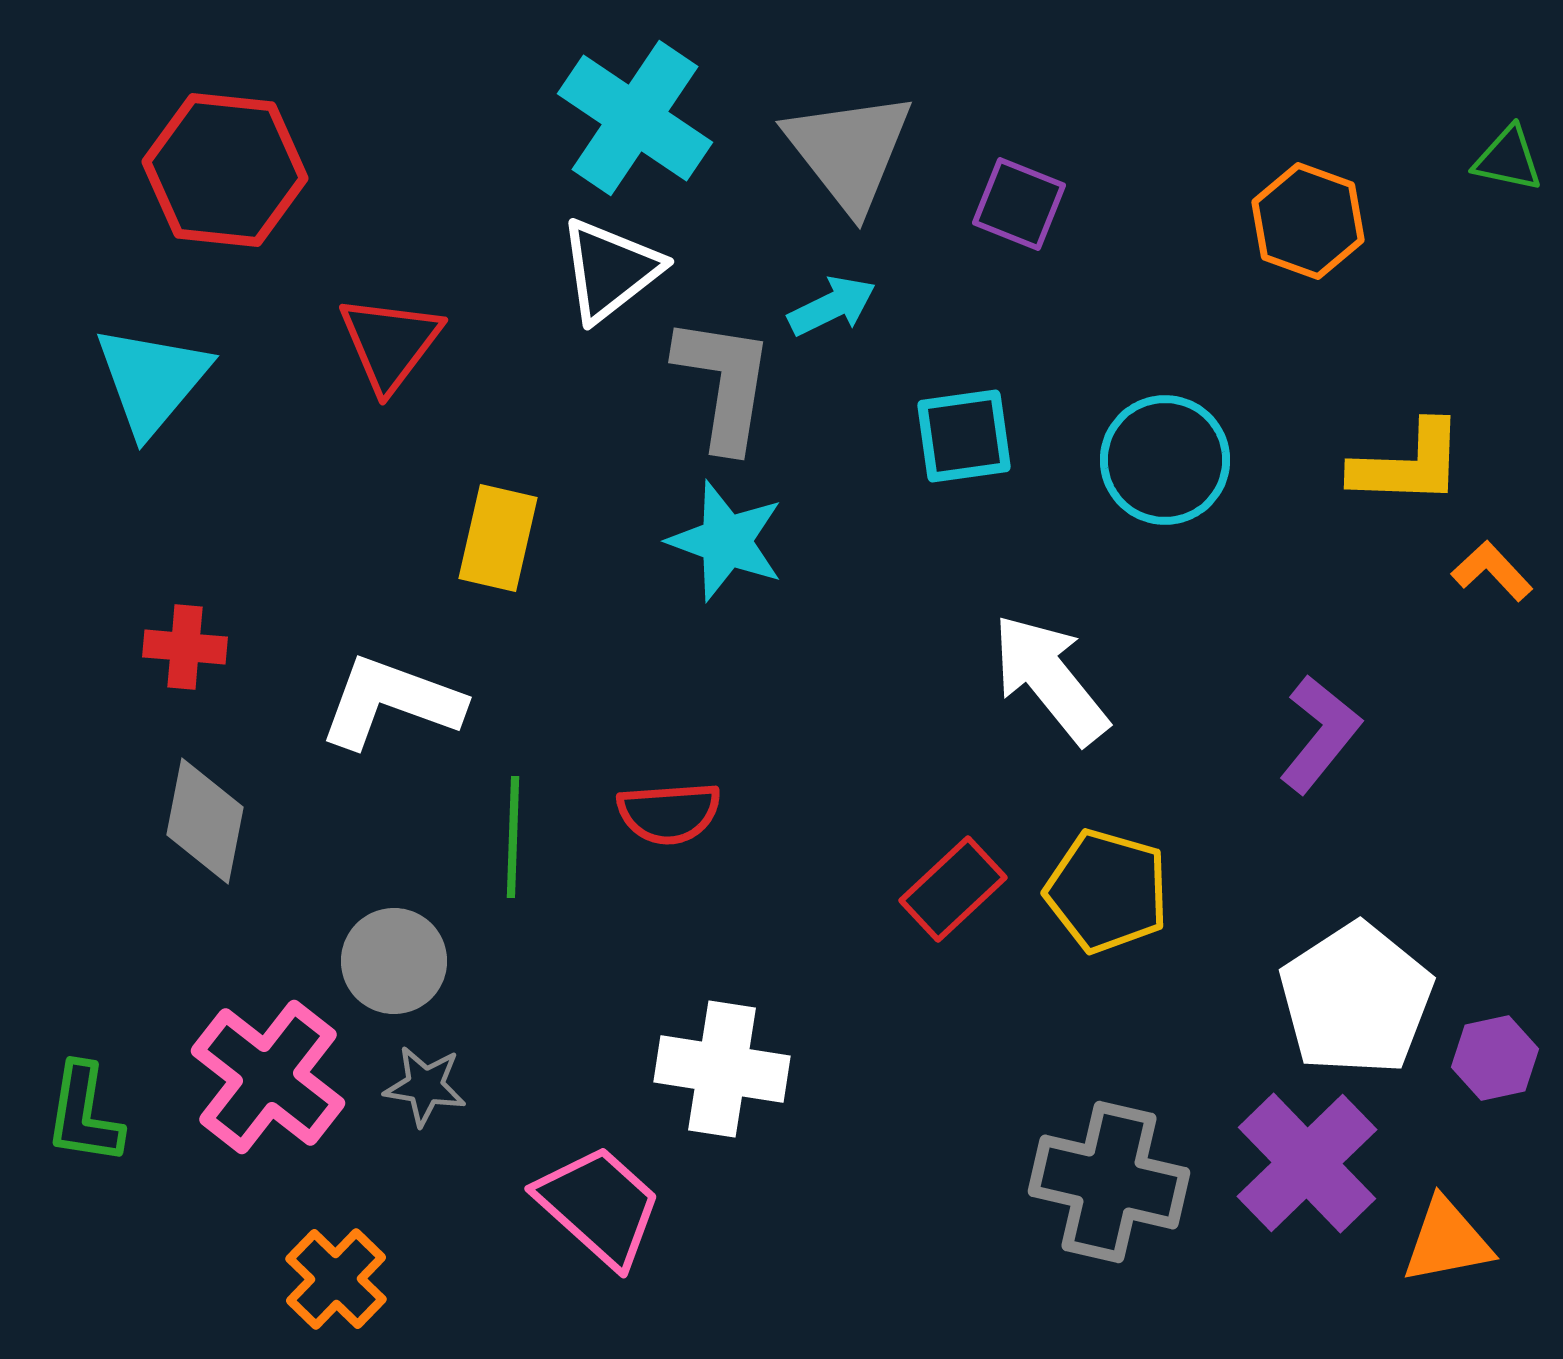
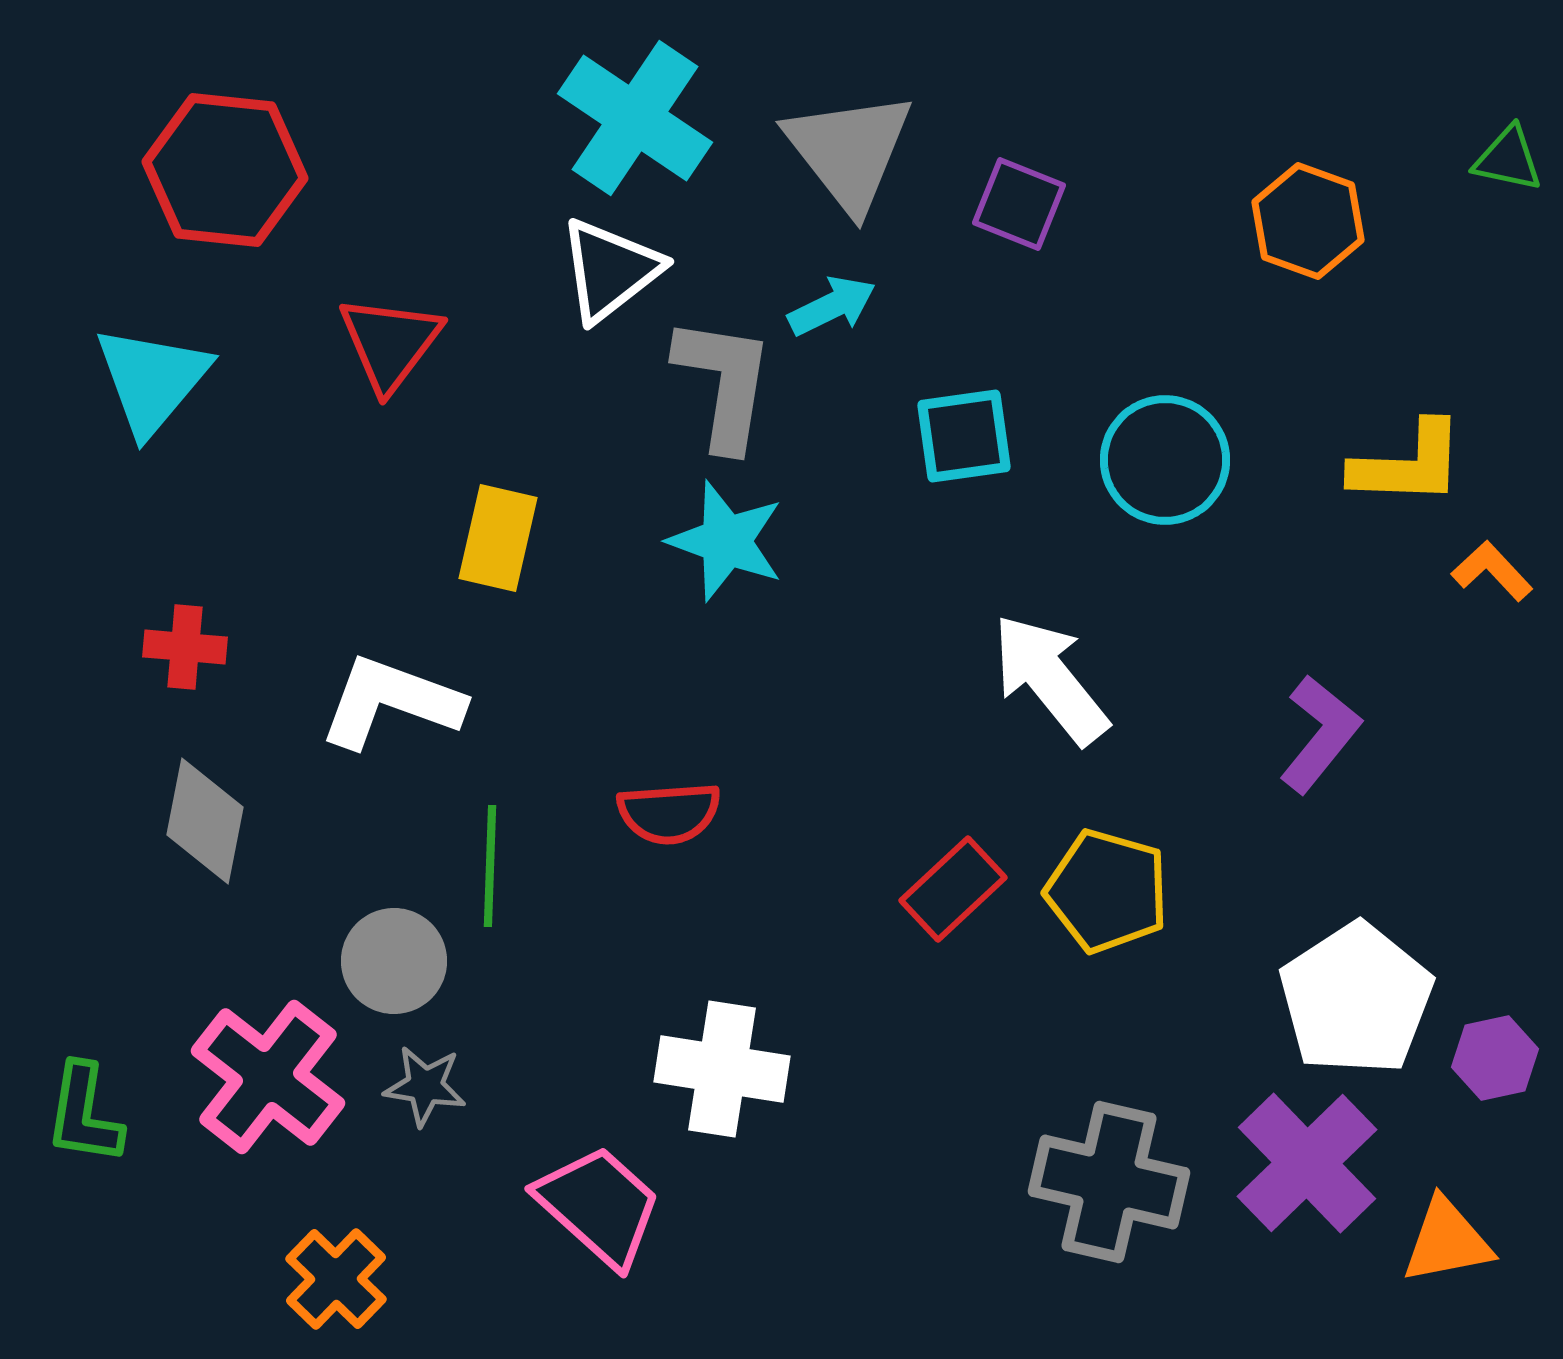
green line: moved 23 px left, 29 px down
